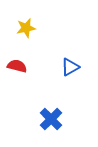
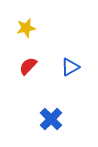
red semicircle: moved 11 px right; rotated 60 degrees counterclockwise
